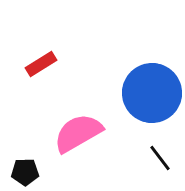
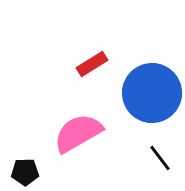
red rectangle: moved 51 px right
